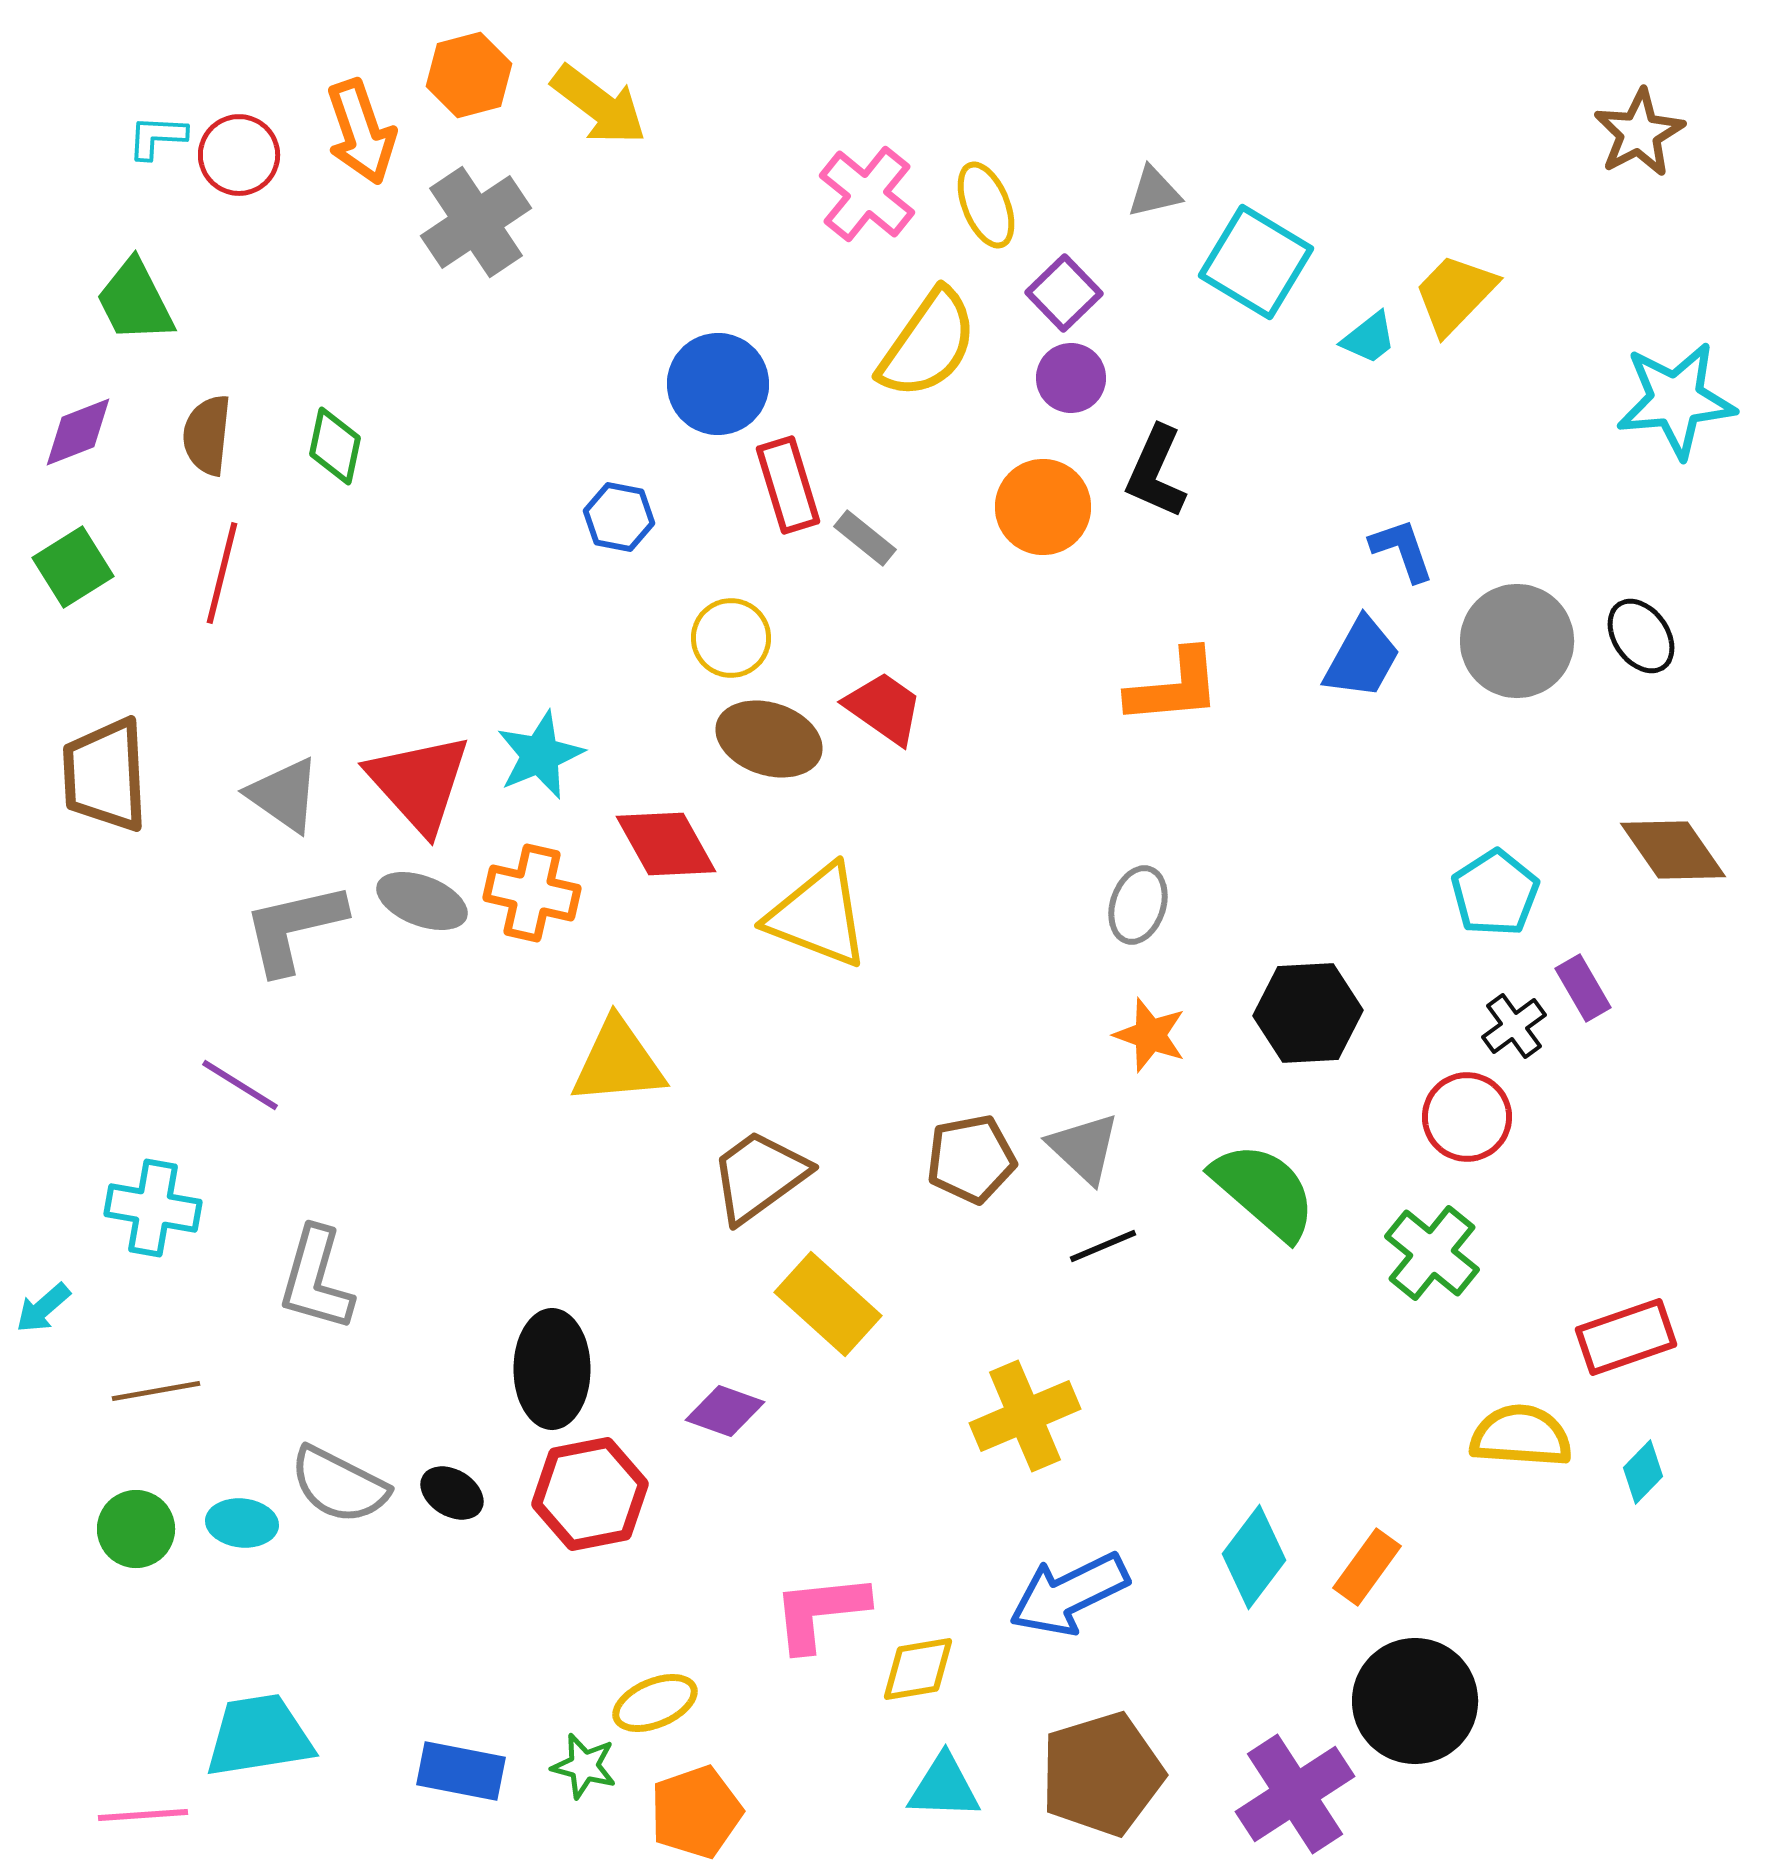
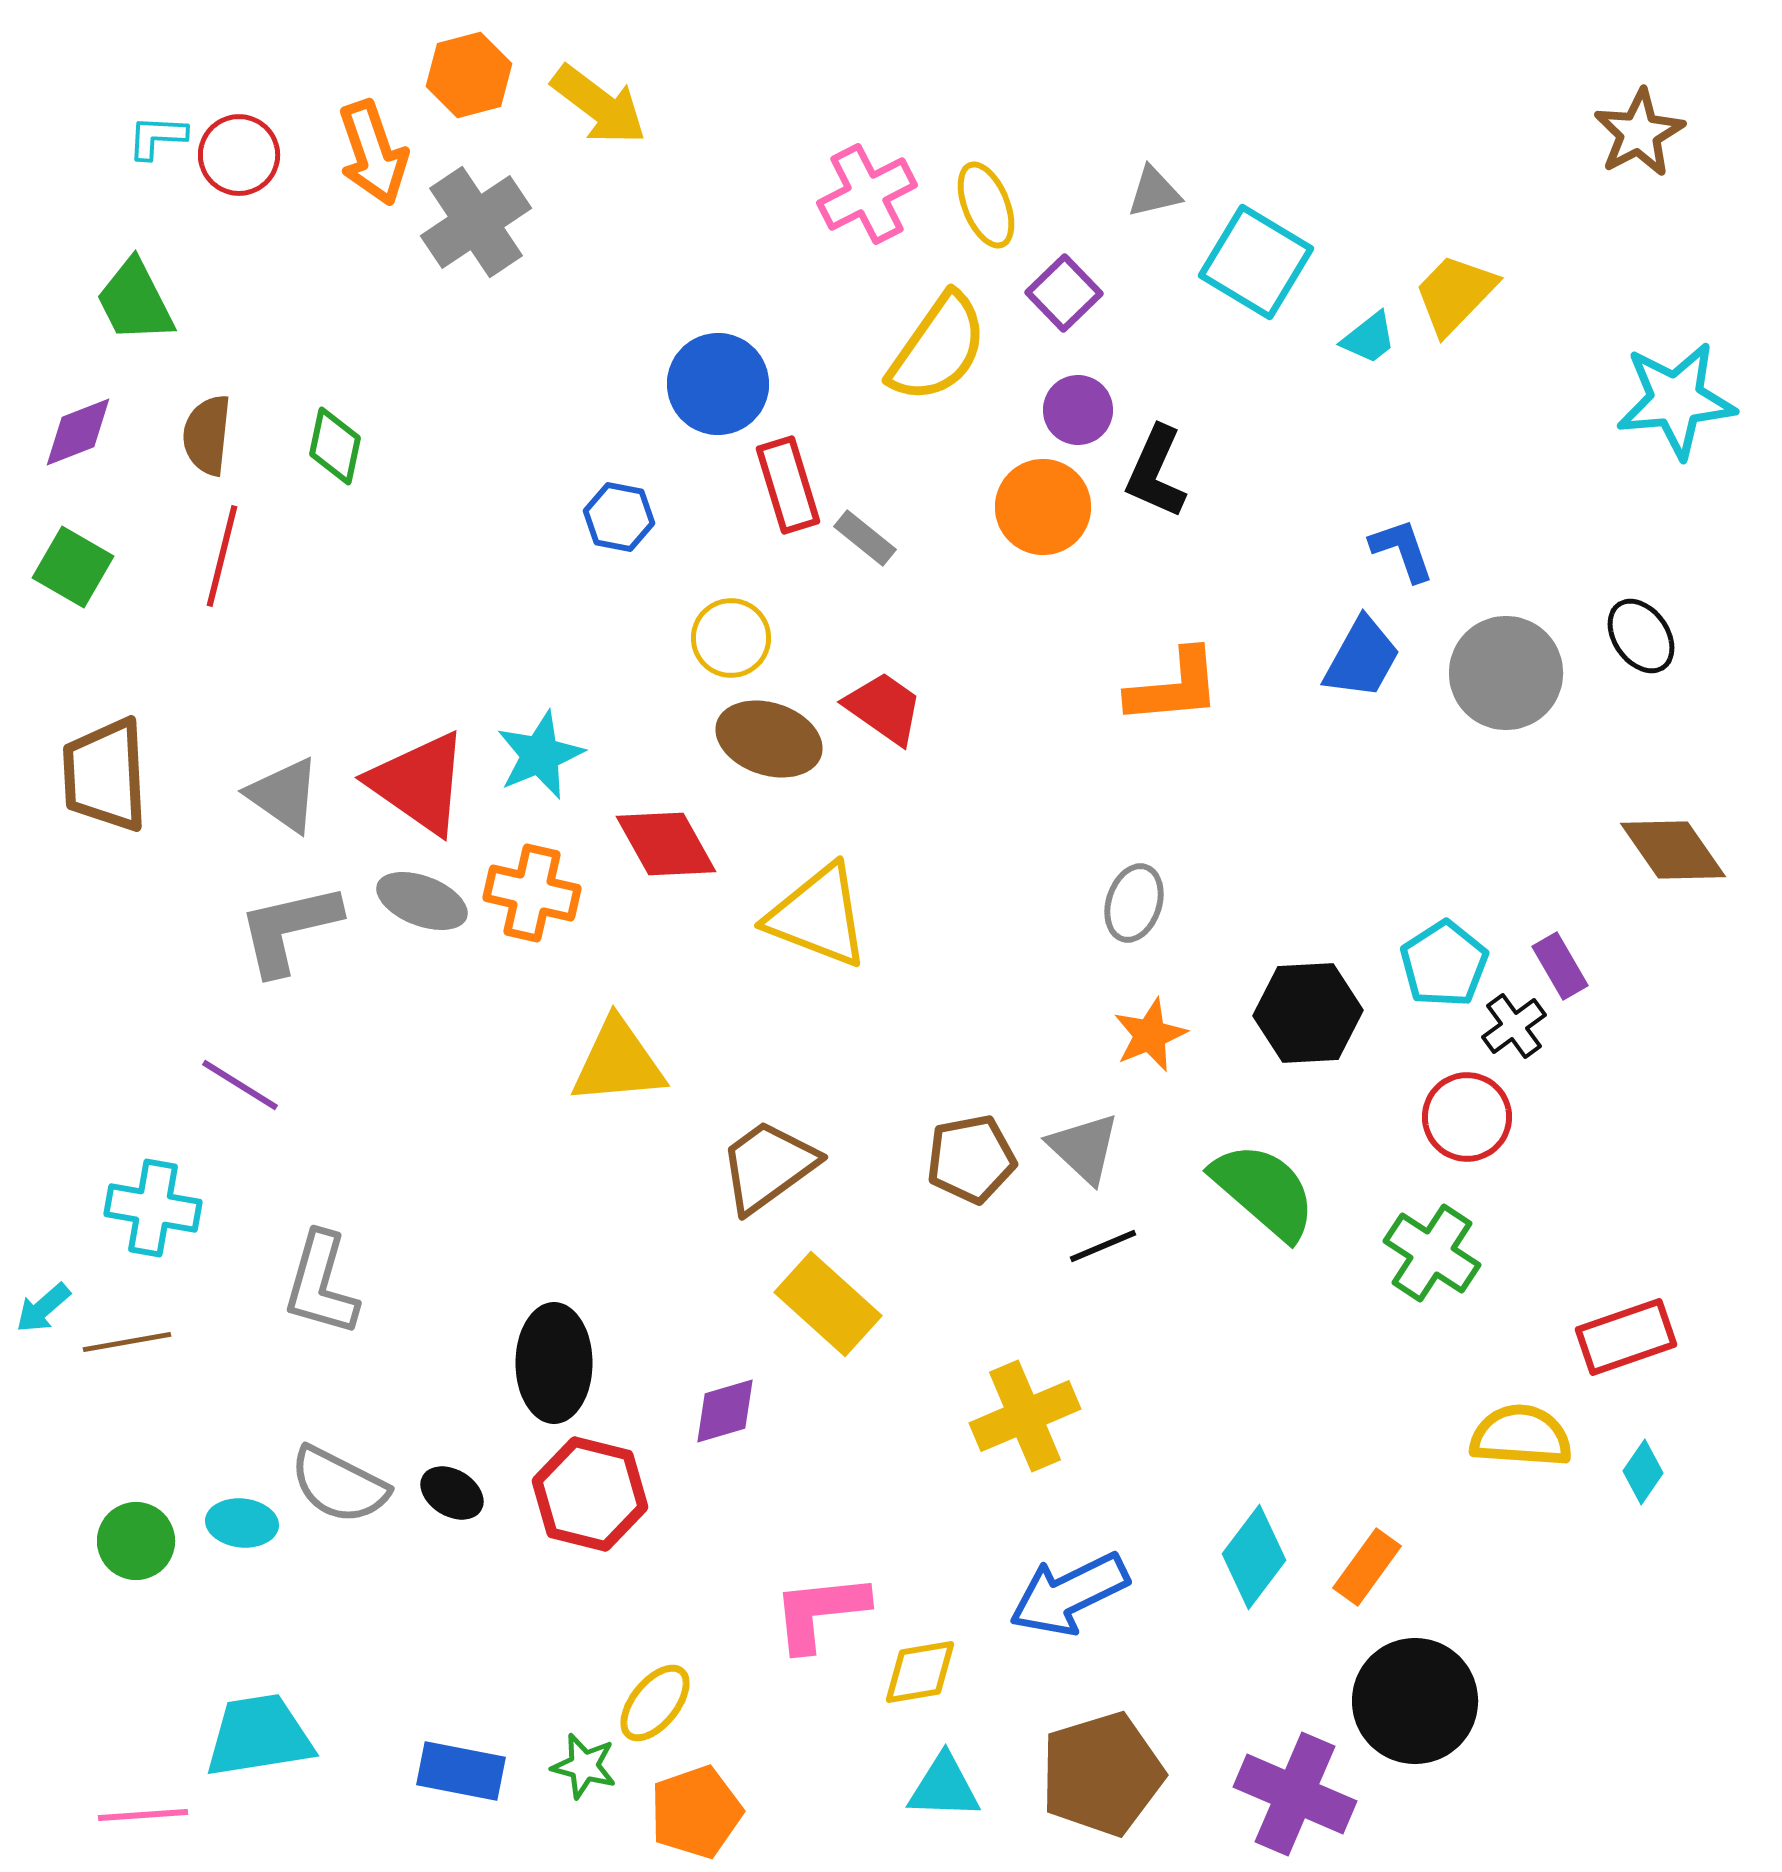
orange arrow at (361, 132): moved 12 px right, 21 px down
pink cross at (867, 194): rotated 24 degrees clockwise
yellow semicircle at (928, 344): moved 10 px right, 4 px down
purple circle at (1071, 378): moved 7 px right, 32 px down
green square at (73, 567): rotated 28 degrees counterclockwise
red line at (222, 573): moved 17 px up
gray circle at (1517, 641): moved 11 px left, 32 px down
red triangle at (419, 783): rotated 13 degrees counterclockwise
cyan pentagon at (1495, 893): moved 51 px left, 71 px down
gray ellipse at (1138, 905): moved 4 px left, 2 px up
gray L-shape at (294, 928): moved 5 px left, 1 px down
purple rectangle at (1583, 988): moved 23 px left, 22 px up
orange star at (1150, 1035): rotated 30 degrees clockwise
brown trapezoid at (759, 1176): moved 9 px right, 10 px up
green cross at (1432, 1253): rotated 6 degrees counterclockwise
gray L-shape at (316, 1279): moved 5 px right, 5 px down
black ellipse at (552, 1369): moved 2 px right, 6 px up
brown line at (156, 1391): moved 29 px left, 49 px up
purple diamond at (725, 1411): rotated 36 degrees counterclockwise
cyan diamond at (1643, 1472): rotated 10 degrees counterclockwise
red hexagon at (590, 1494): rotated 25 degrees clockwise
green circle at (136, 1529): moved 12 px down
yellow diamond at (918, 1669): moved 2 px right, 3 px down
yellow ellipse at (655, 1703): rotated 28 degrees counterclockwise
purple cross at (1295, 1794): rotated 34 degrees counterclockwise
